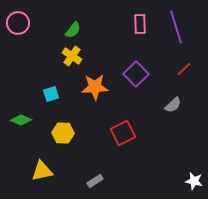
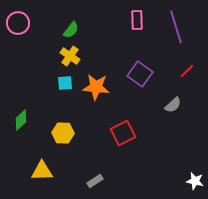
pink rectangle: moved 3 px left, 4 px up
green semicircle: moved 2 px left
yellow cross: moved 2 px left
red line: moved 3 px right, 2 px down
purple square: moved 4 px right; rotated 10 degrees counterclockwise
orange star: moved 1 px right; rotated 8 degrees clockwise
cyan square: moved 14 px right, 11 px up; rotated 14 degrees clockwise
green diamond: rotated 65 degrees counterclockwise
yellow triangle: rotated 10 degrees clockwise
white star: moved 1 px right
